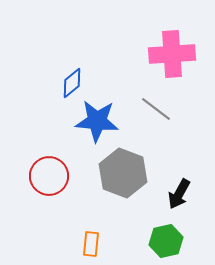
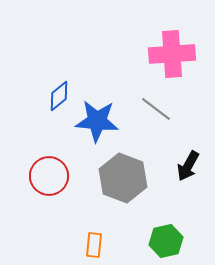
blue diamond: moved 13 px left, 13 px down
gray hexagon: moved 5 px down
black arrow: moved 9 px right, 28 px up
orange rectangle: moved 3 px right, 1 px down
